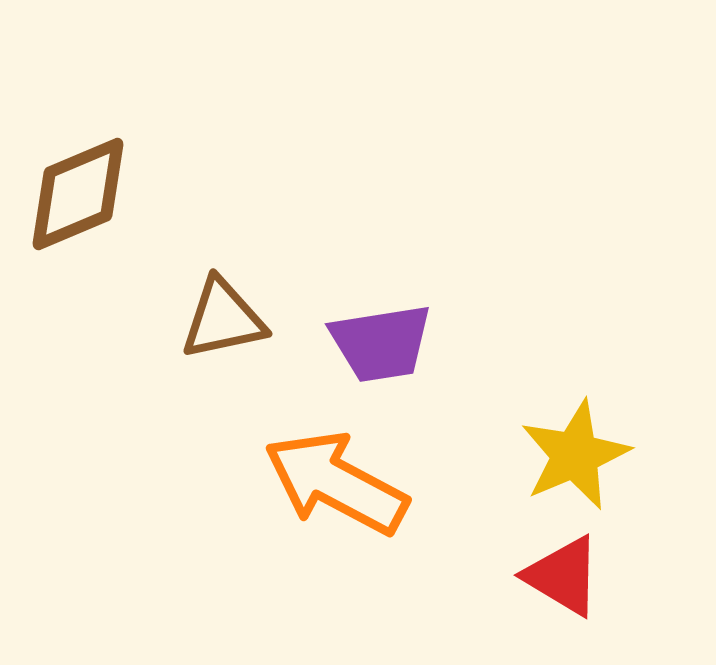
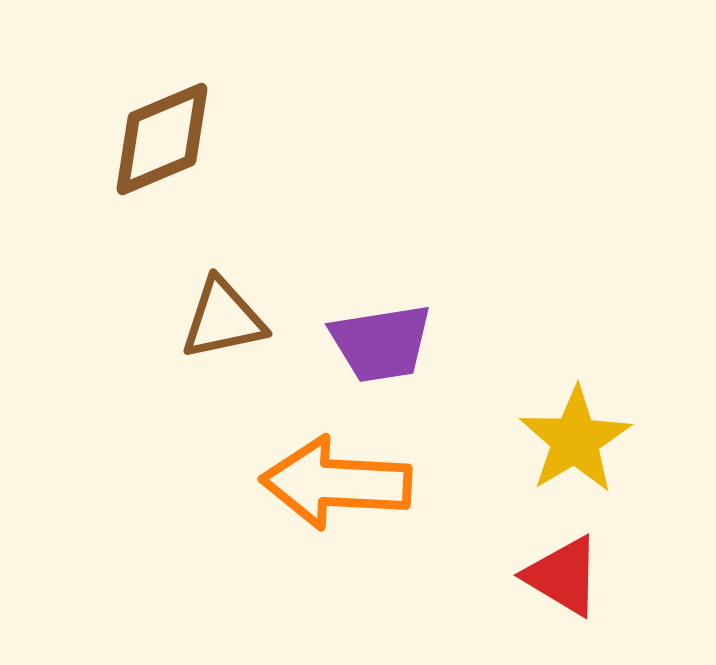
brown diamond: moved 84 px right, 55 px up
yellow star: moved 15 px up; rotated 8 degrees counterclockwise
orange arrow: rotated 25 degrees counterclockwise
